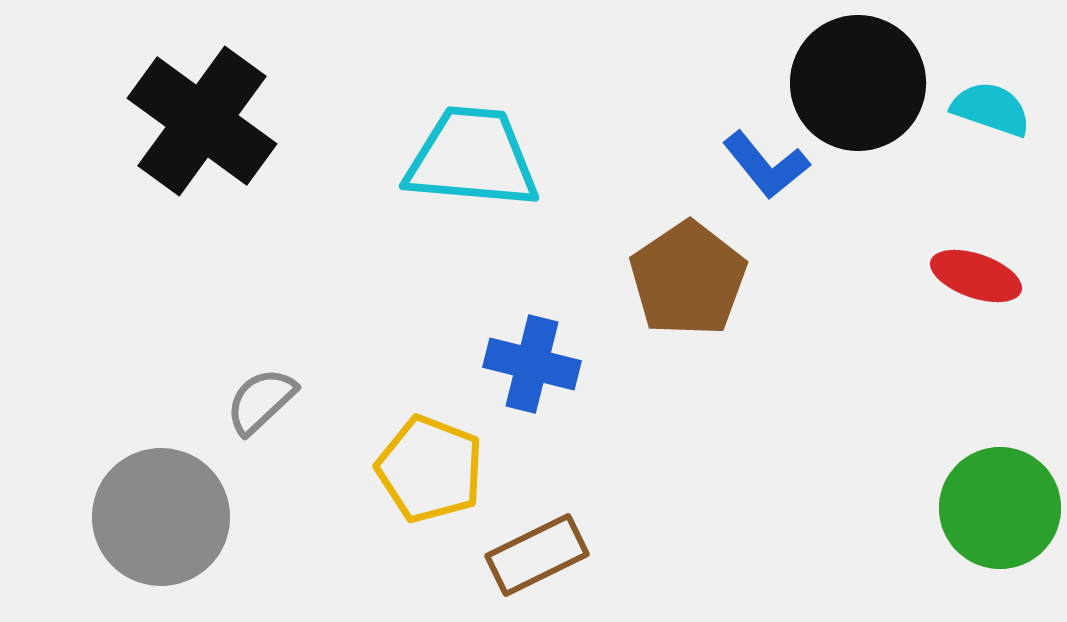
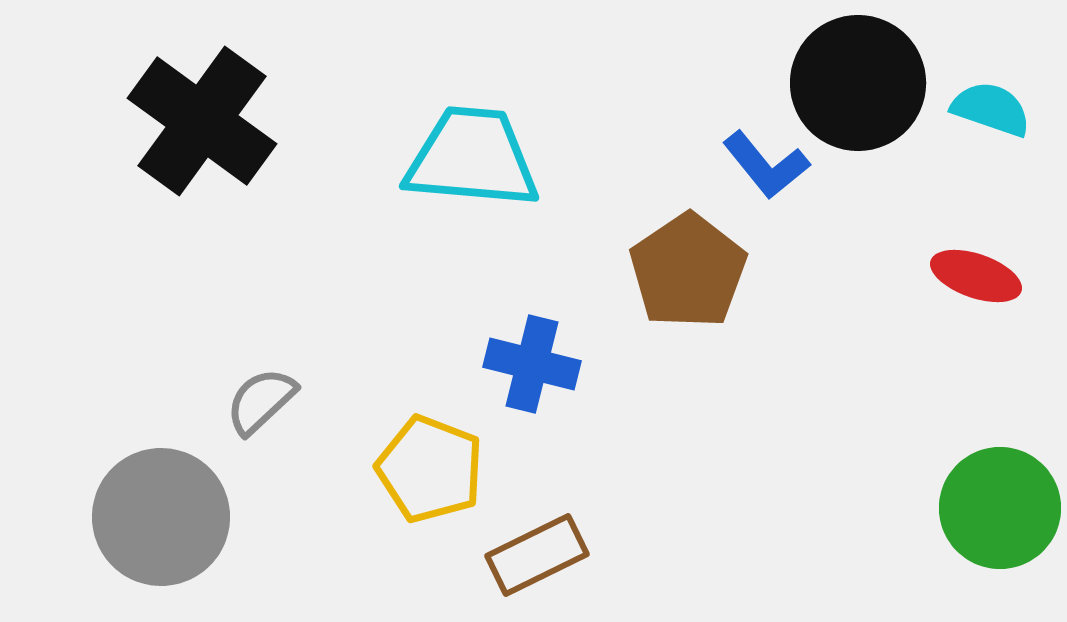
brown pentagon: moved 8 px up
